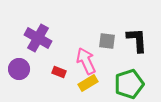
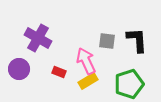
yellow rectangle: moved 2 px up
